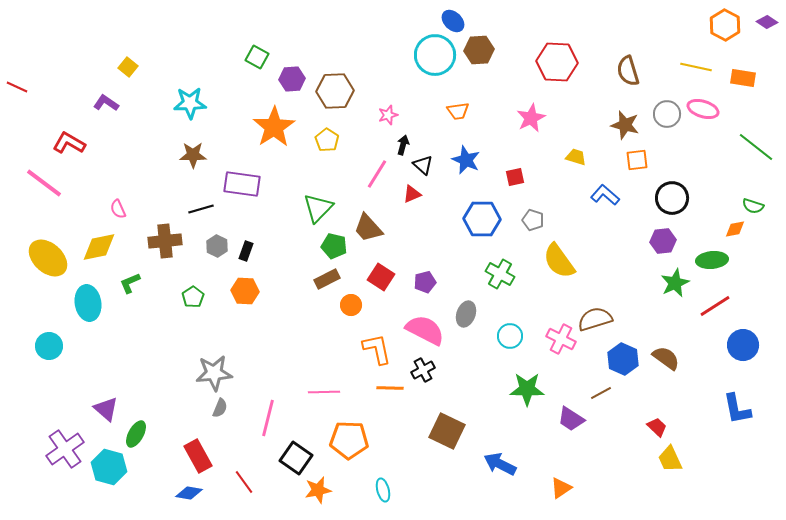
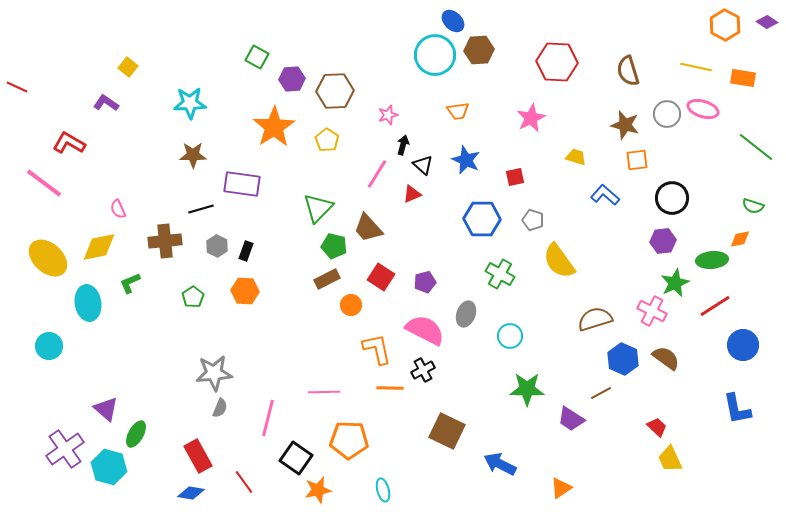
orange diamond at (735, 229): moved 5 px right, 10 px down
pink cross at (561, 339): moved 91 px right, 28 px up
blue diamond at (189, 493): moved 2 px right
